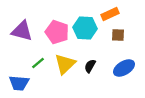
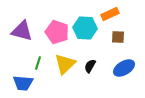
brown square: moved 2 px down
green line: rotated 32 degrees counterclockwise
blue trapezoid: moved 4 px right
